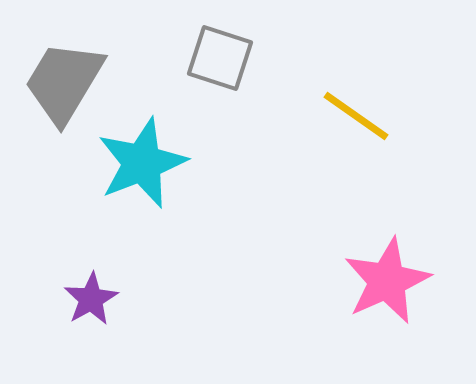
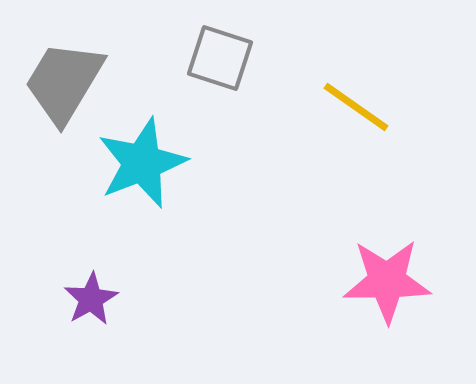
yellow line: moved 9 px up
pink star: rotated 24 degrees clockwise
